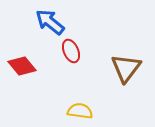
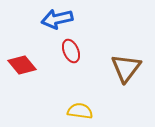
blue arrow: moved 7 px right, 3 px up; rotated 52 degrees counterclockwise
red diamond: moved 1 px up
